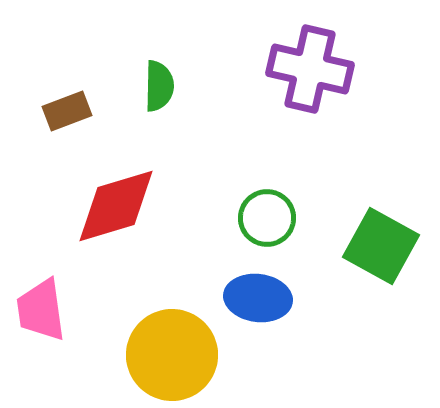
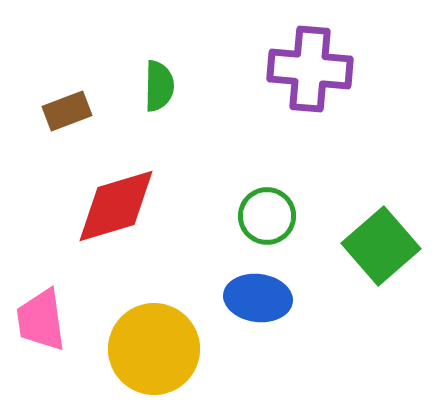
purple cross: rotated 8 degrees counterclockwise
green circle: moved 2 px up
green square: rotated 20 degrees clockwise
pink trapezoid: moved 10 px down
yellow circle: moved 18 px left, 6 px up
